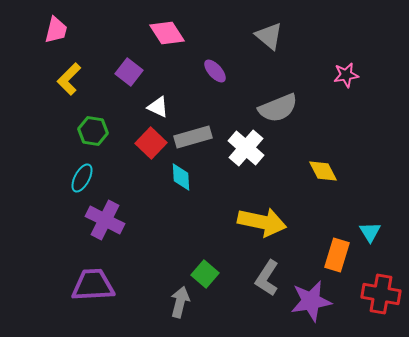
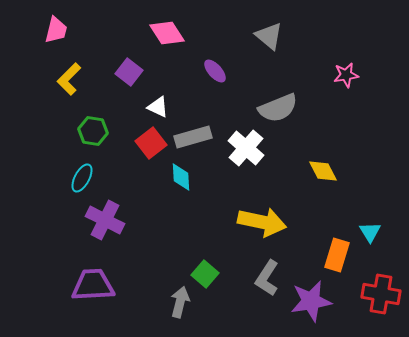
red square: rotated 8 degrees clockwise
